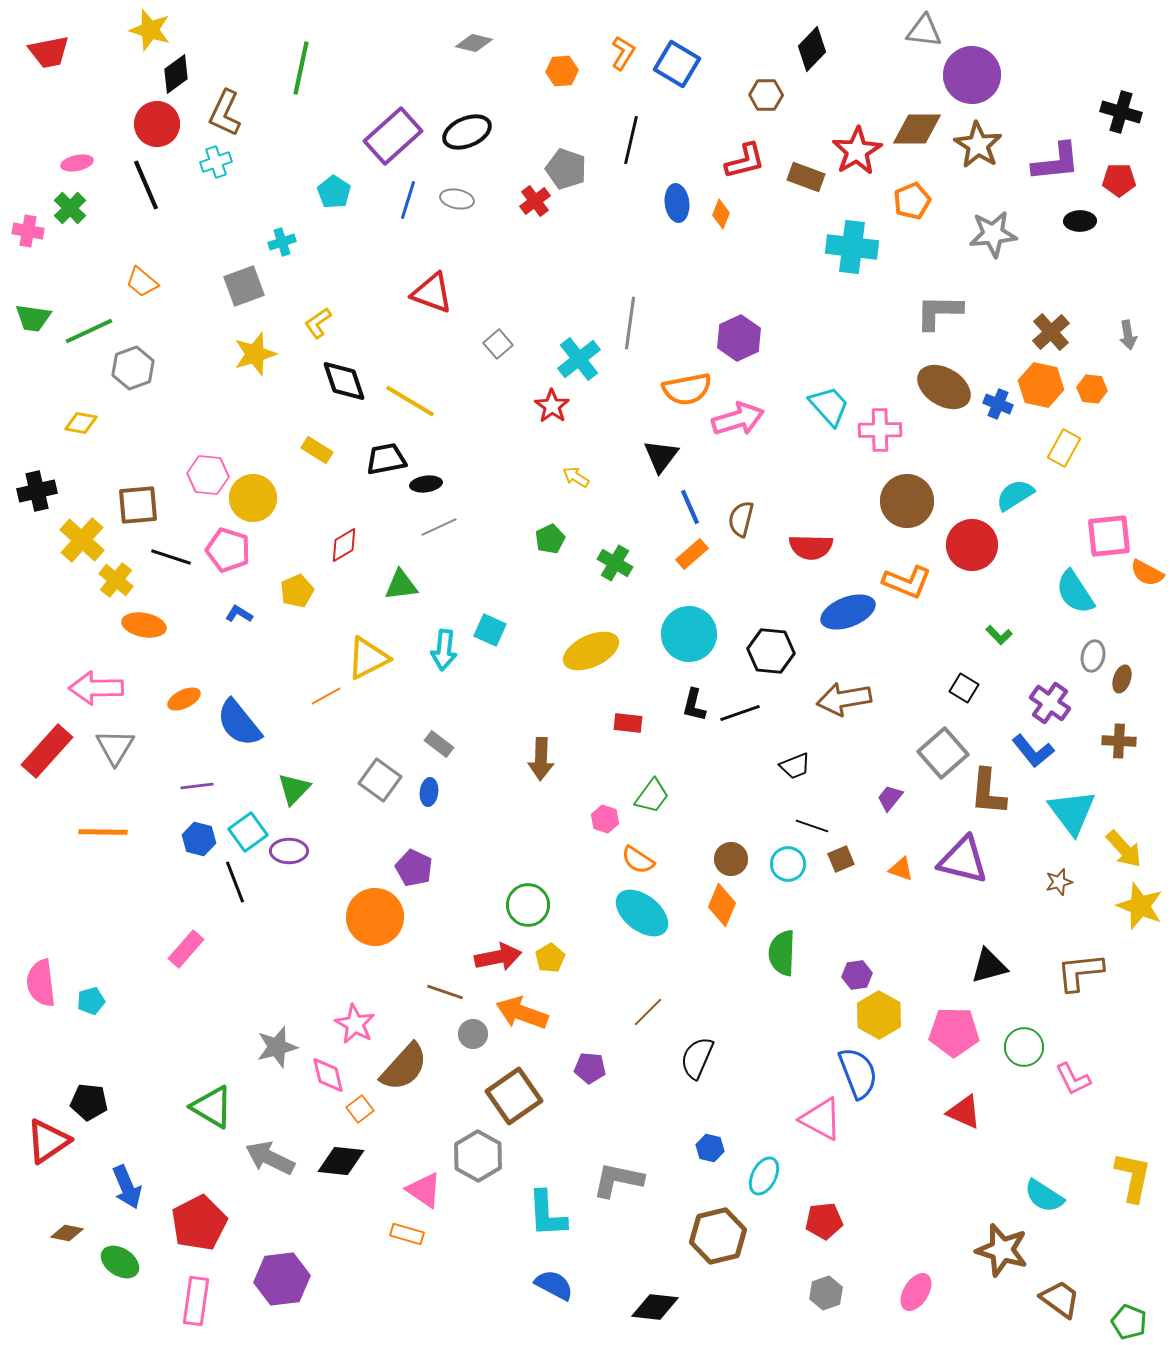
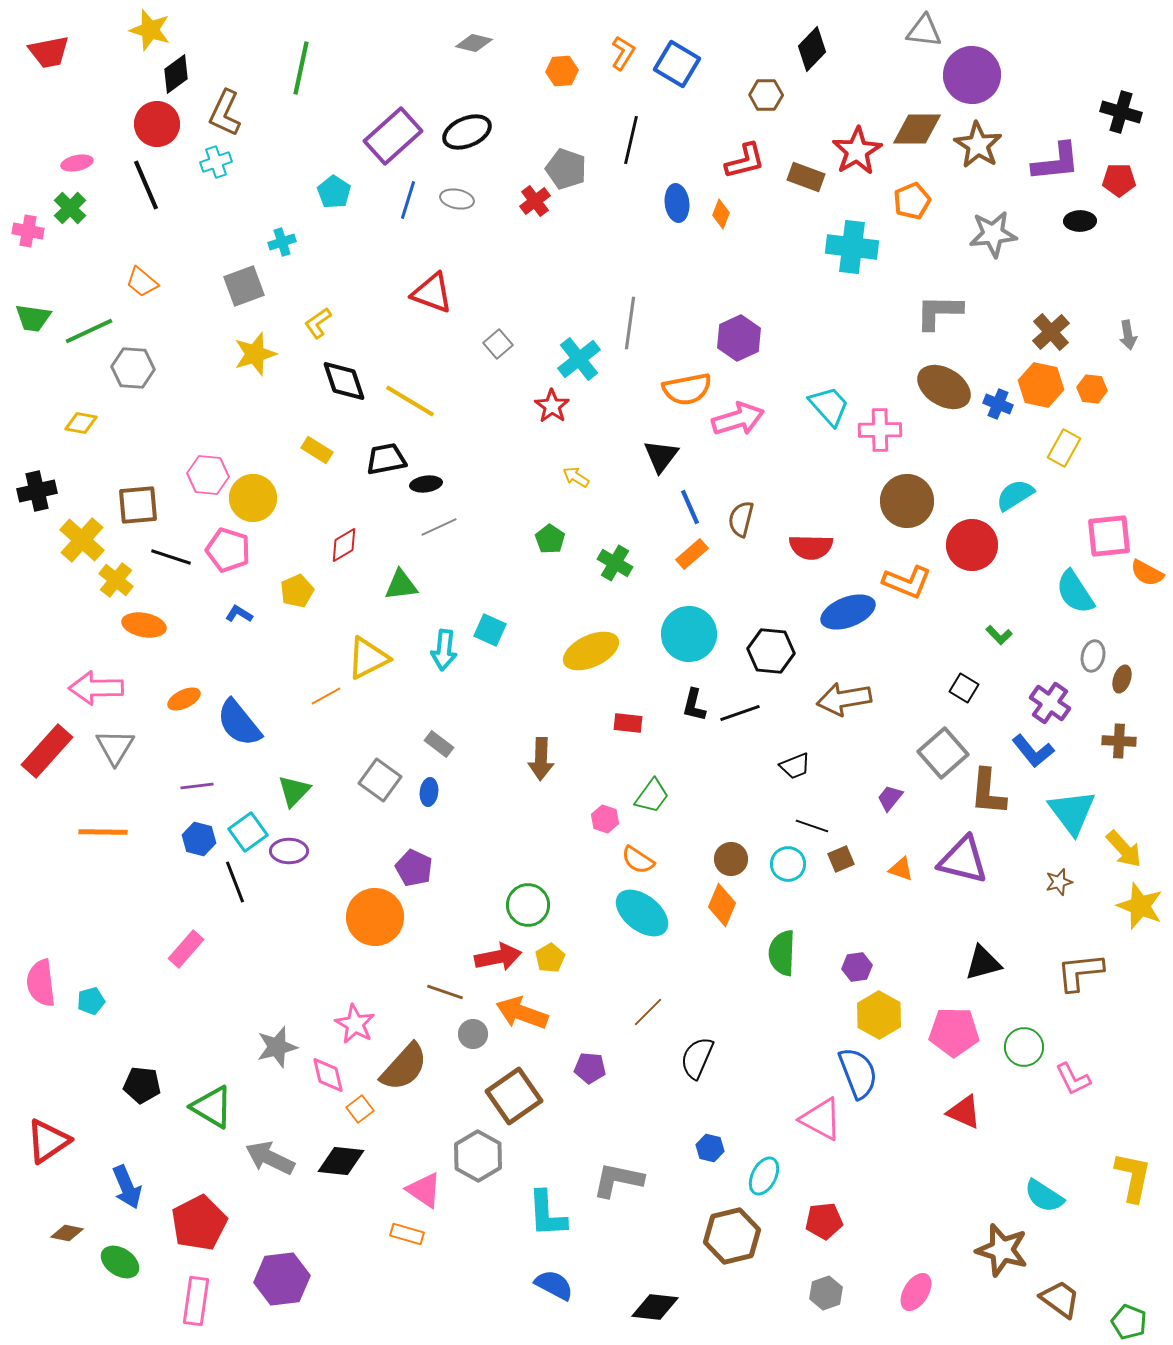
gray hexagon at (133, 368): rotated 24 degrees clockwise
green pentagon at (550, 539): rotated 12 degrees counterclockwise
green triangle at (294, 789): moved 2 px down
black triangle at (989, 966): moved 6 px left, 3 px up
purple hexagon at (857, 975): moved 8 px up
black pentagon at (89, 1102): moved 53 px right, 17 px up
brown hexagon at (718, 1236): moved 14 px right
